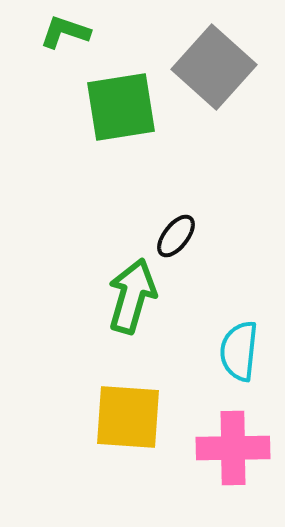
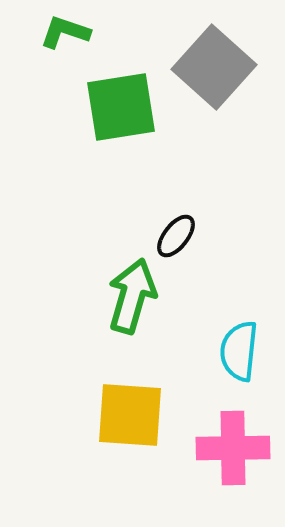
yellow square: moved 2 px right, 2 px up
